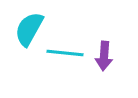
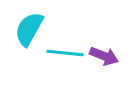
purple arrow: rotated 72 degrees counterclockwise
